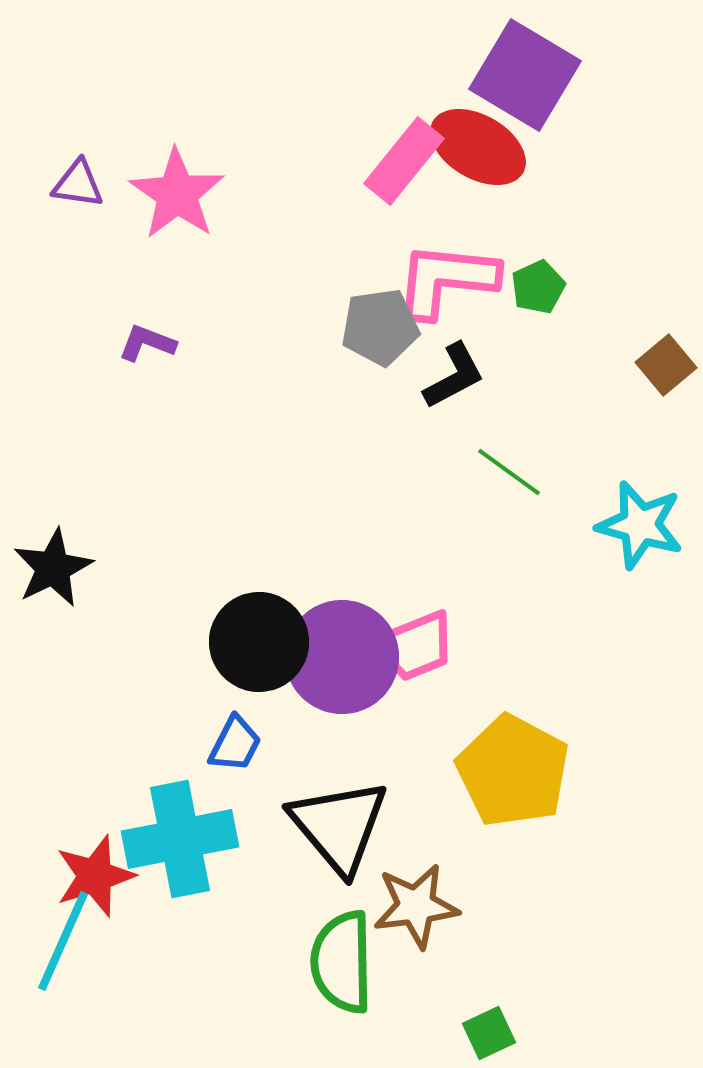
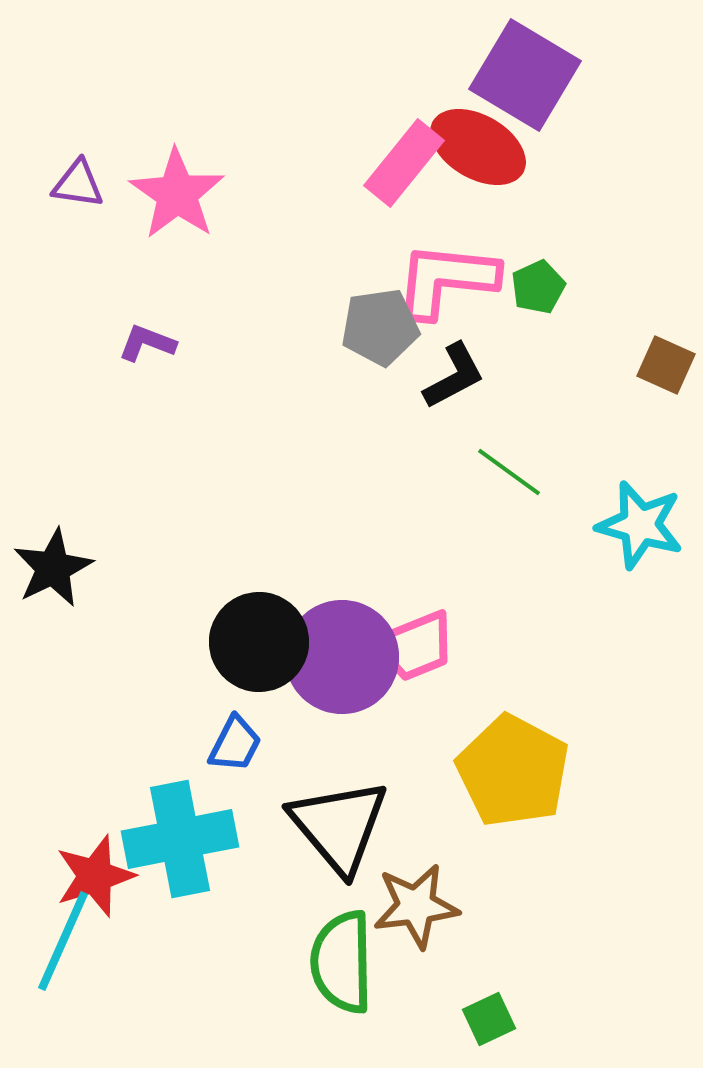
pink rectangle: moved 2 px down
brown square: rotated 26 degrees counterclockwise
green square: moved 14 px up
